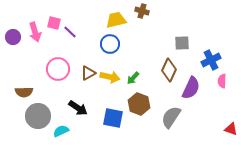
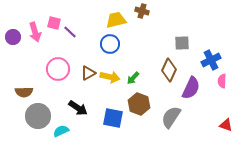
red triangle: moved 5 px left, 4 px up
